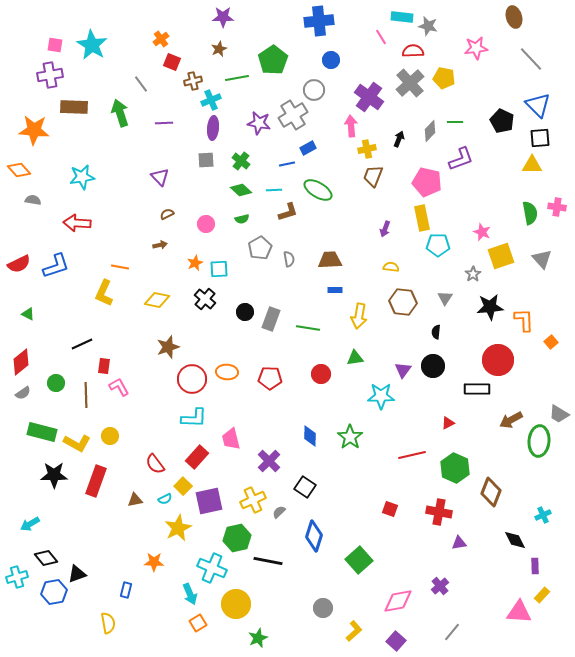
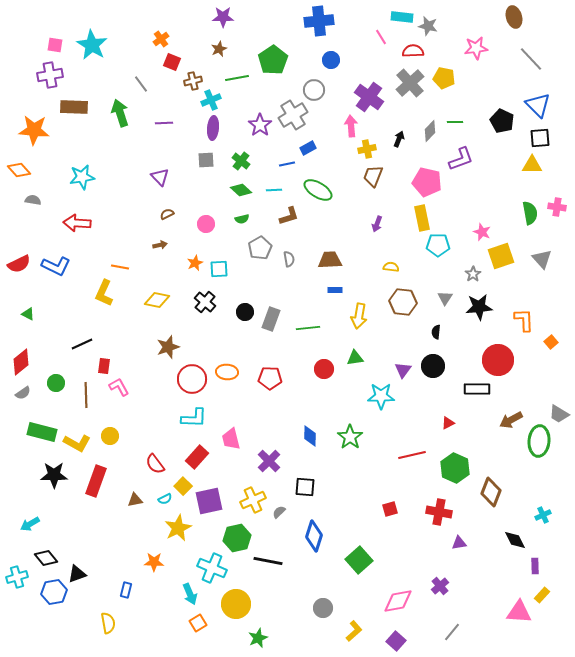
purple star at (259, 123): moved 1 px right, 2 px down; rotated 25 degrees clockwise
brown L-shape at (288, 212): moved 1 px right, 4 px down
purple arrow at (385, 229): moved 8 px left, 5 px up
blue L-shape at (56, 266): rotated 44 degrees clockwise
black cross at (205, 299): moved 3 px down
black star at (490, 307): moved 11 px left
green line at (308, 328): rotated 15 degrees counterclockwise
red circle at (321, 374): moved 3 px right, 5 px up
black square at (305, 487): rotated 30 degrees counterclockwise
red square at (390, 509): rotated 35 degrees counterclockwise
